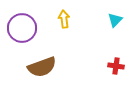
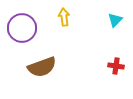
yellow arrow: moved 2 px up
